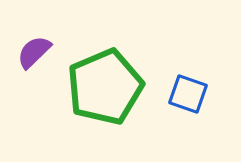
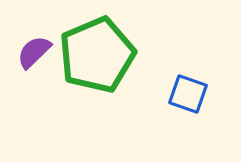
green pentagon: moved 8 px left, 32 px up
